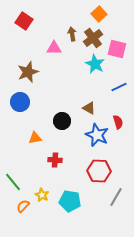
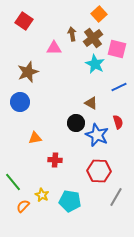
brown triangle: moved 2 px right, 5 px up
black circle: moved 14 px right, 2 px down
